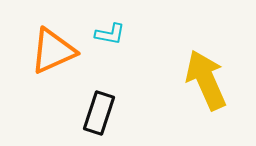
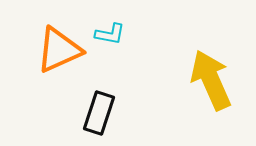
orange triangle: moved 6 px right, 1 px up
yellow arrow: moved 5 px right
